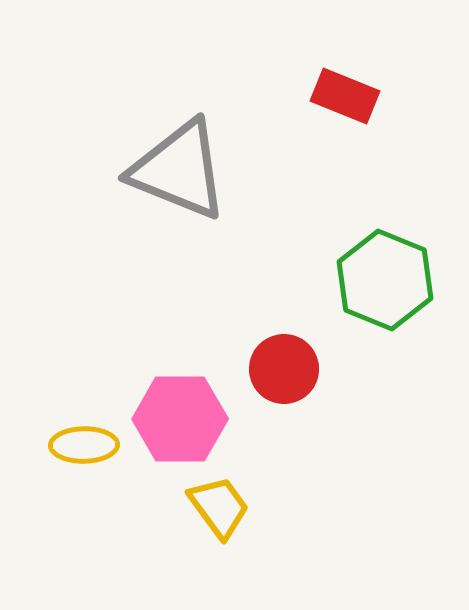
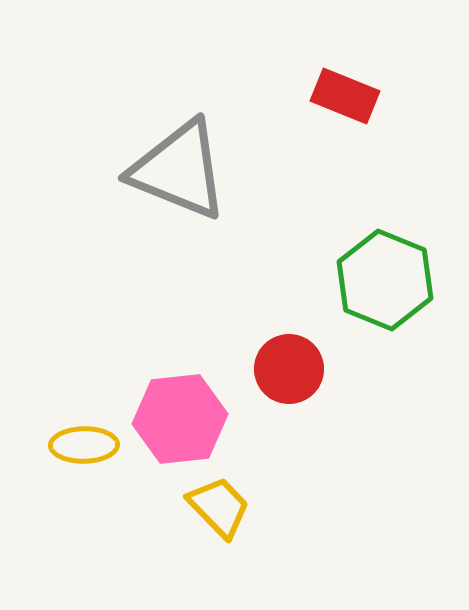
red circle: moved 5 px right
pink hexagon: rotated 6 degrees counterclockwise
yellow trapezoid: rotated 8 degrees counterclockwise
